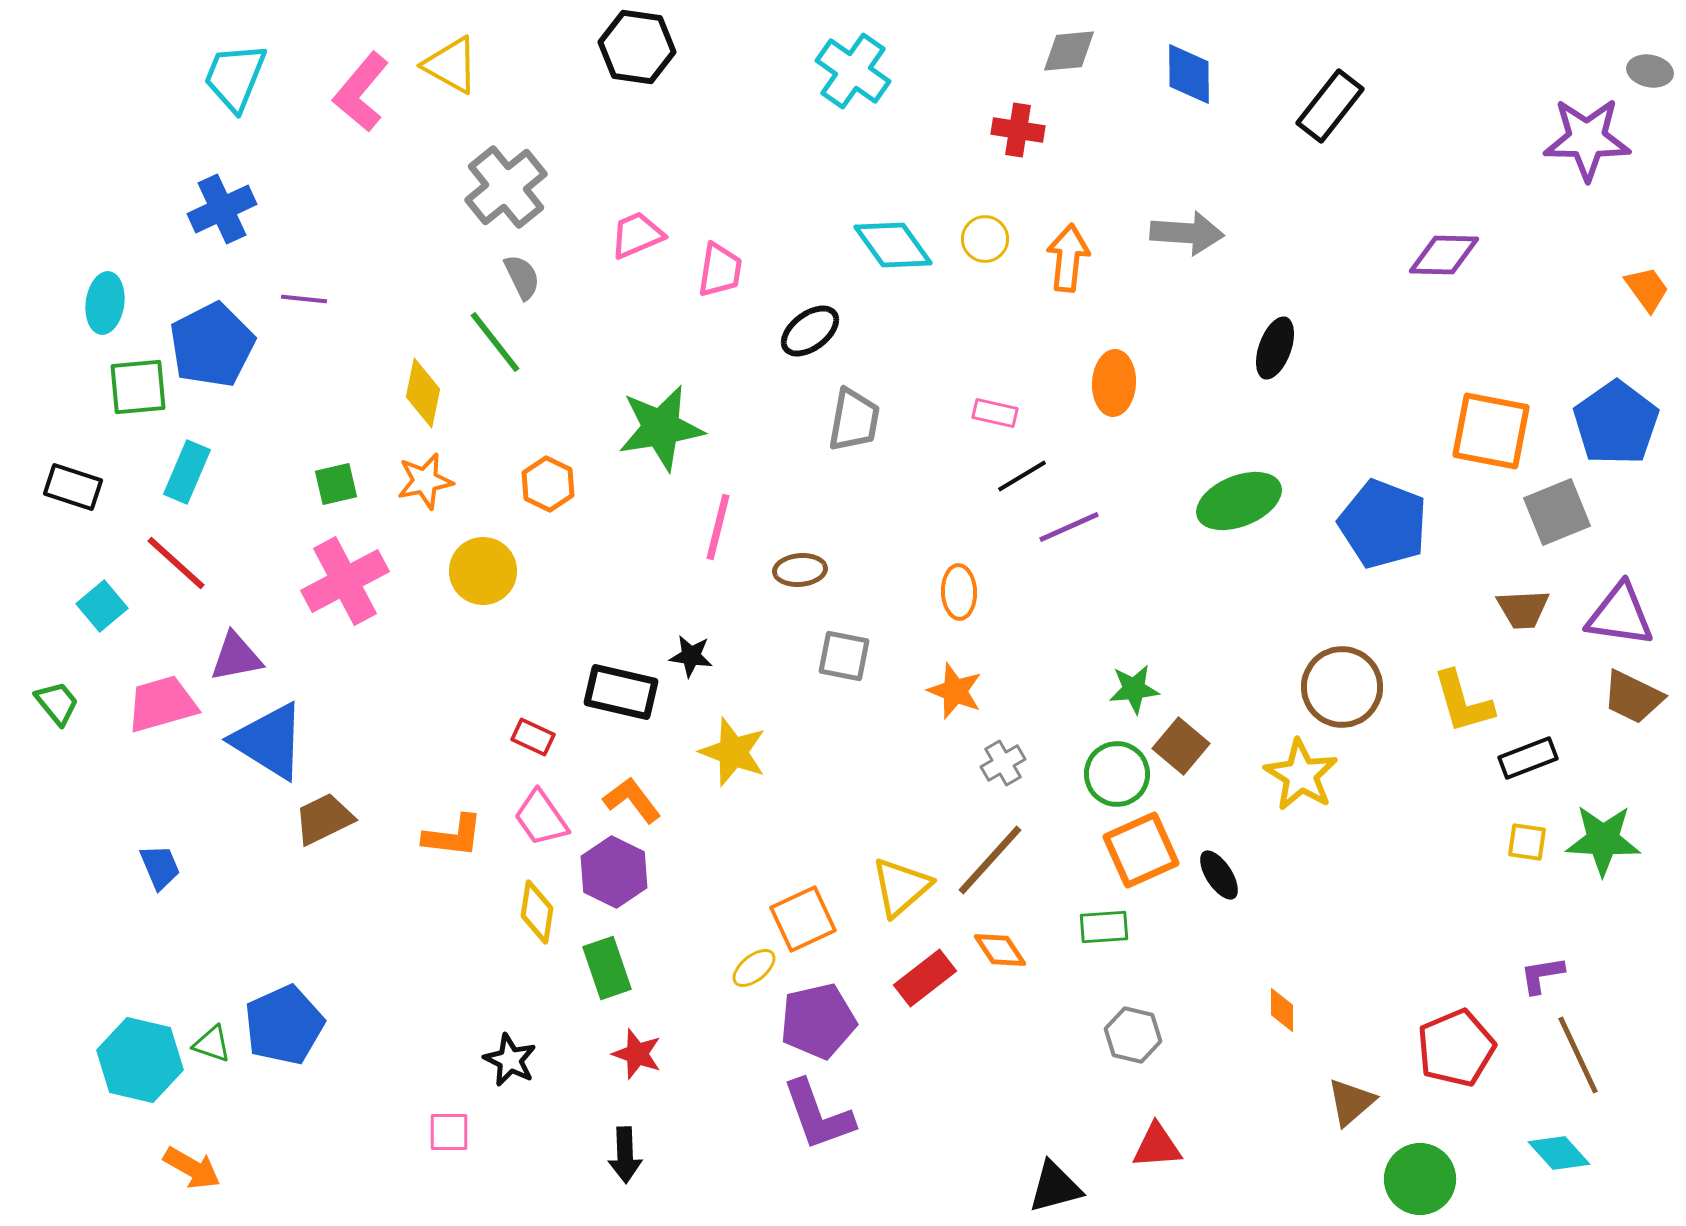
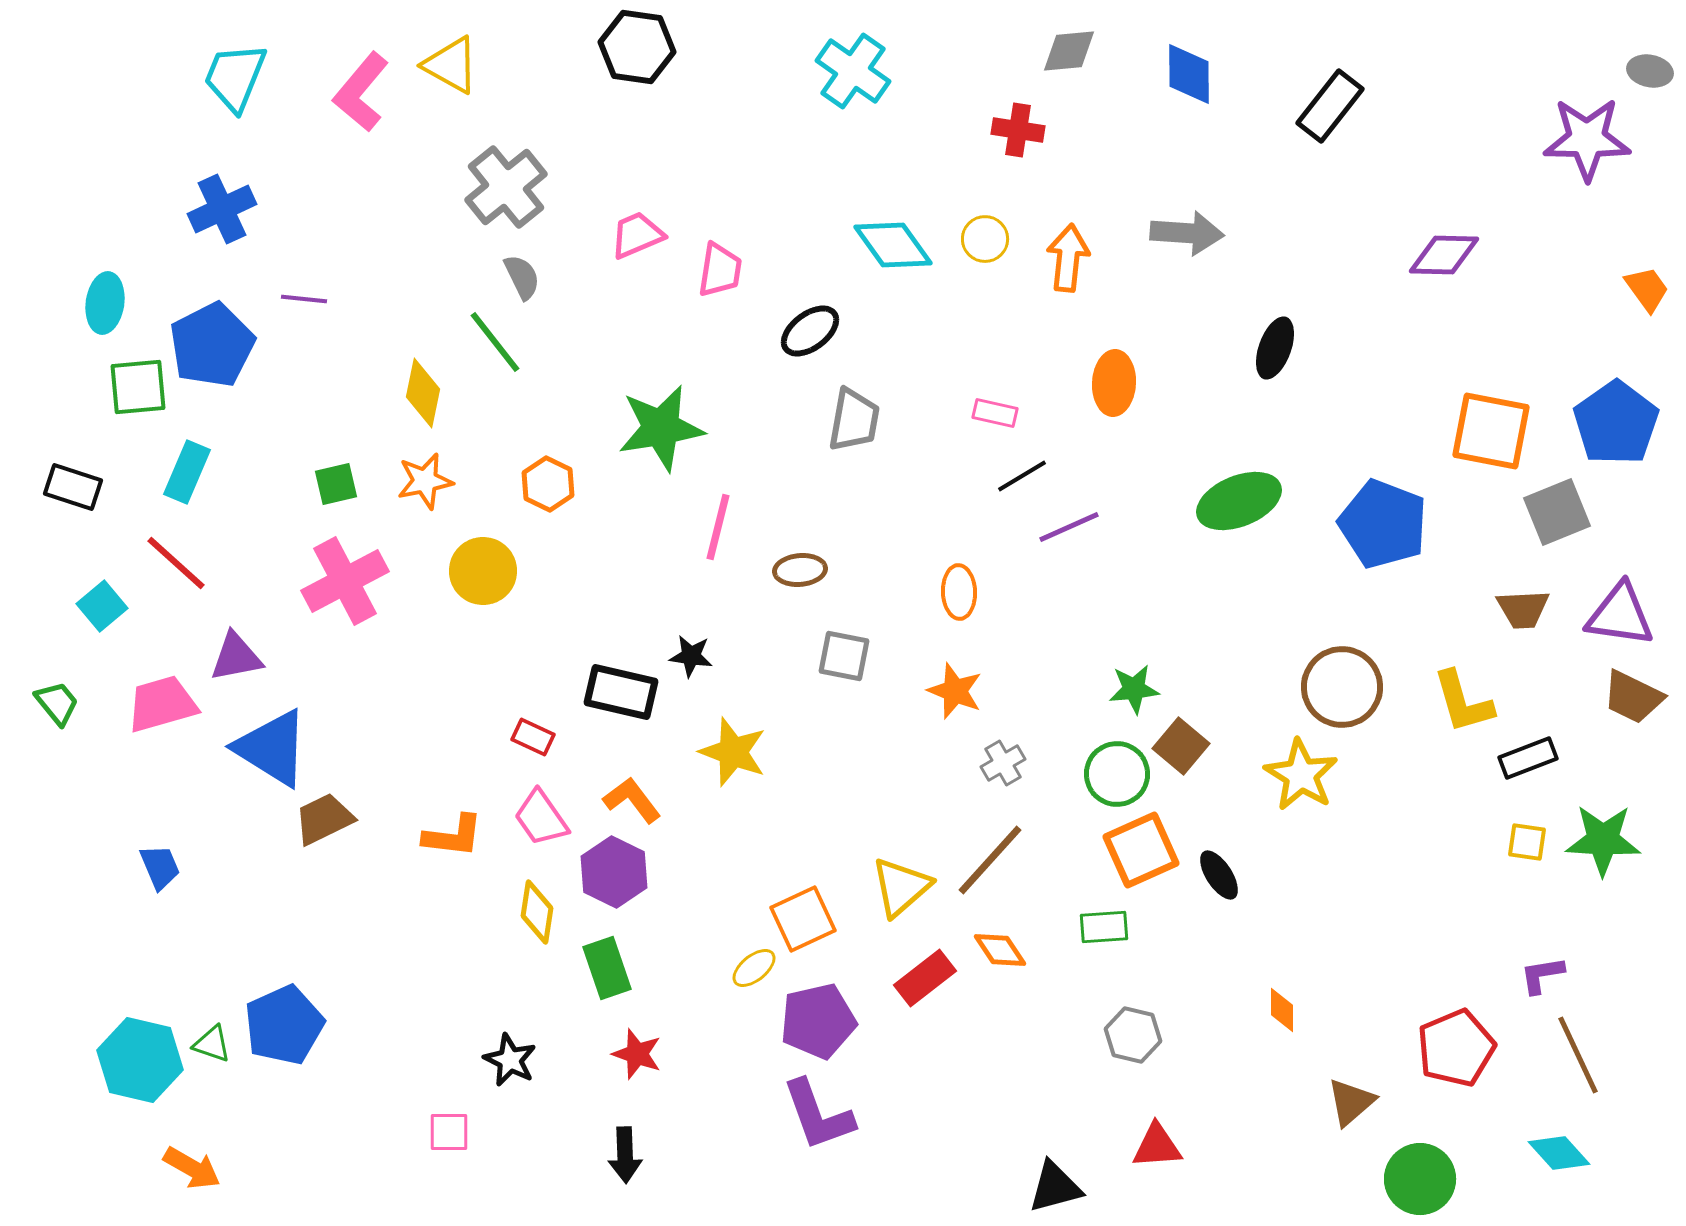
blue triangle at (269, 741): moved 3 px right, 7 px down
